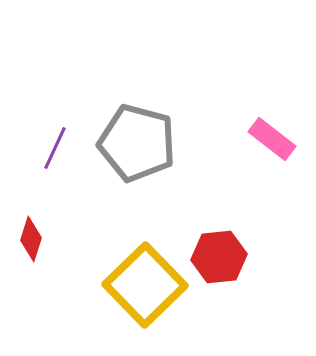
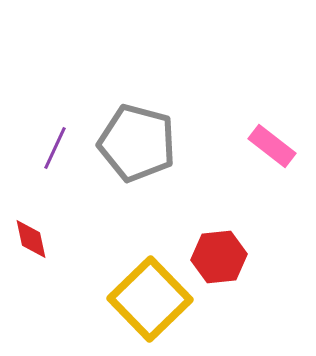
pink rectangle: moved 7 px down
red diamond: rotated 30 degrees counterclockwise
yellow square: moved 5 px right, 14 px down
